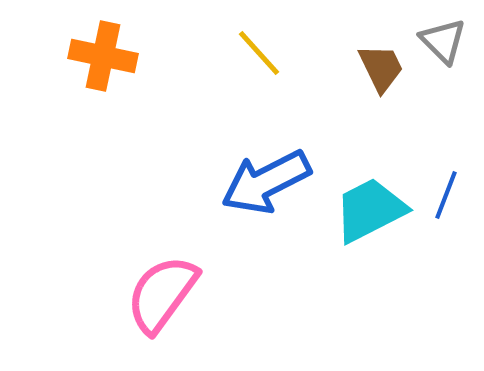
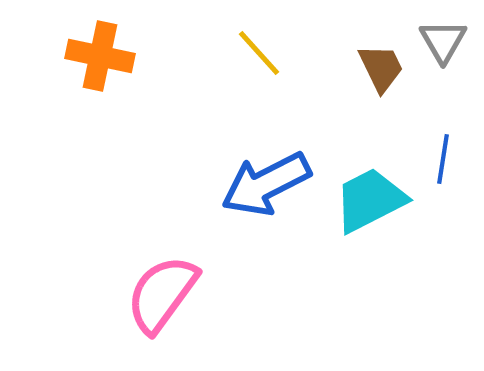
gray triangle: rotated 15 degrees clockwise
orange cross: moved 3 px left
blue arrow: moved 2 px down
blue line: moved 3 px left, 36 px up; rotated 12 degrees counterclockwise
cyan trapezoid: moved 10 px up
